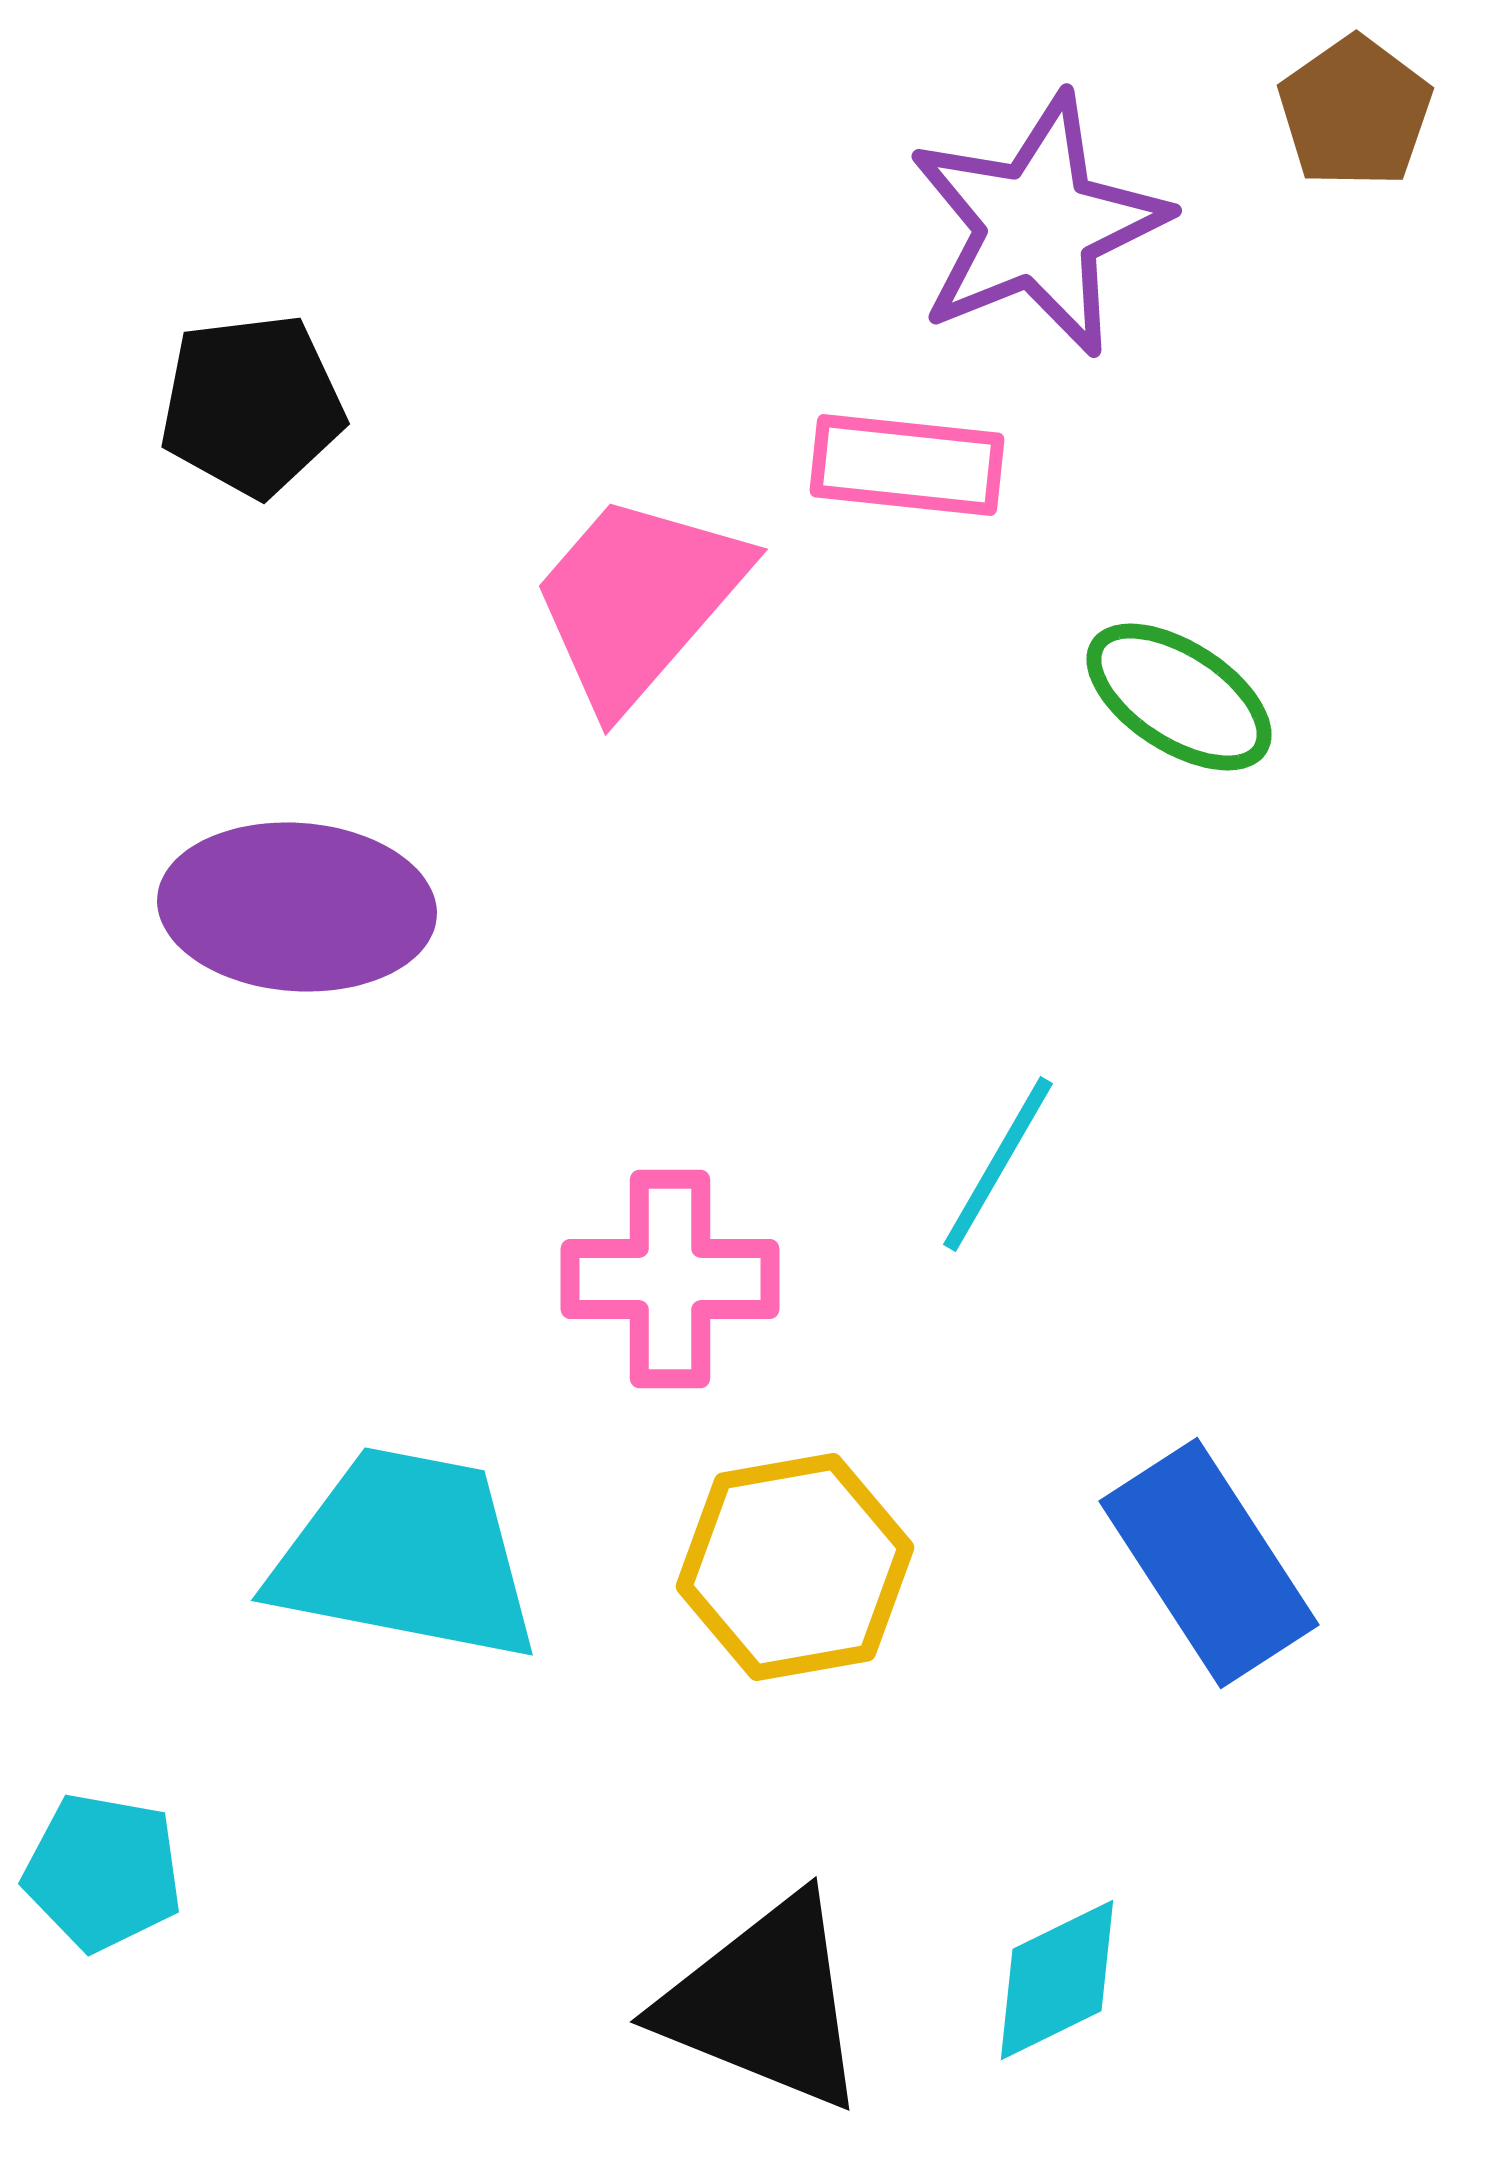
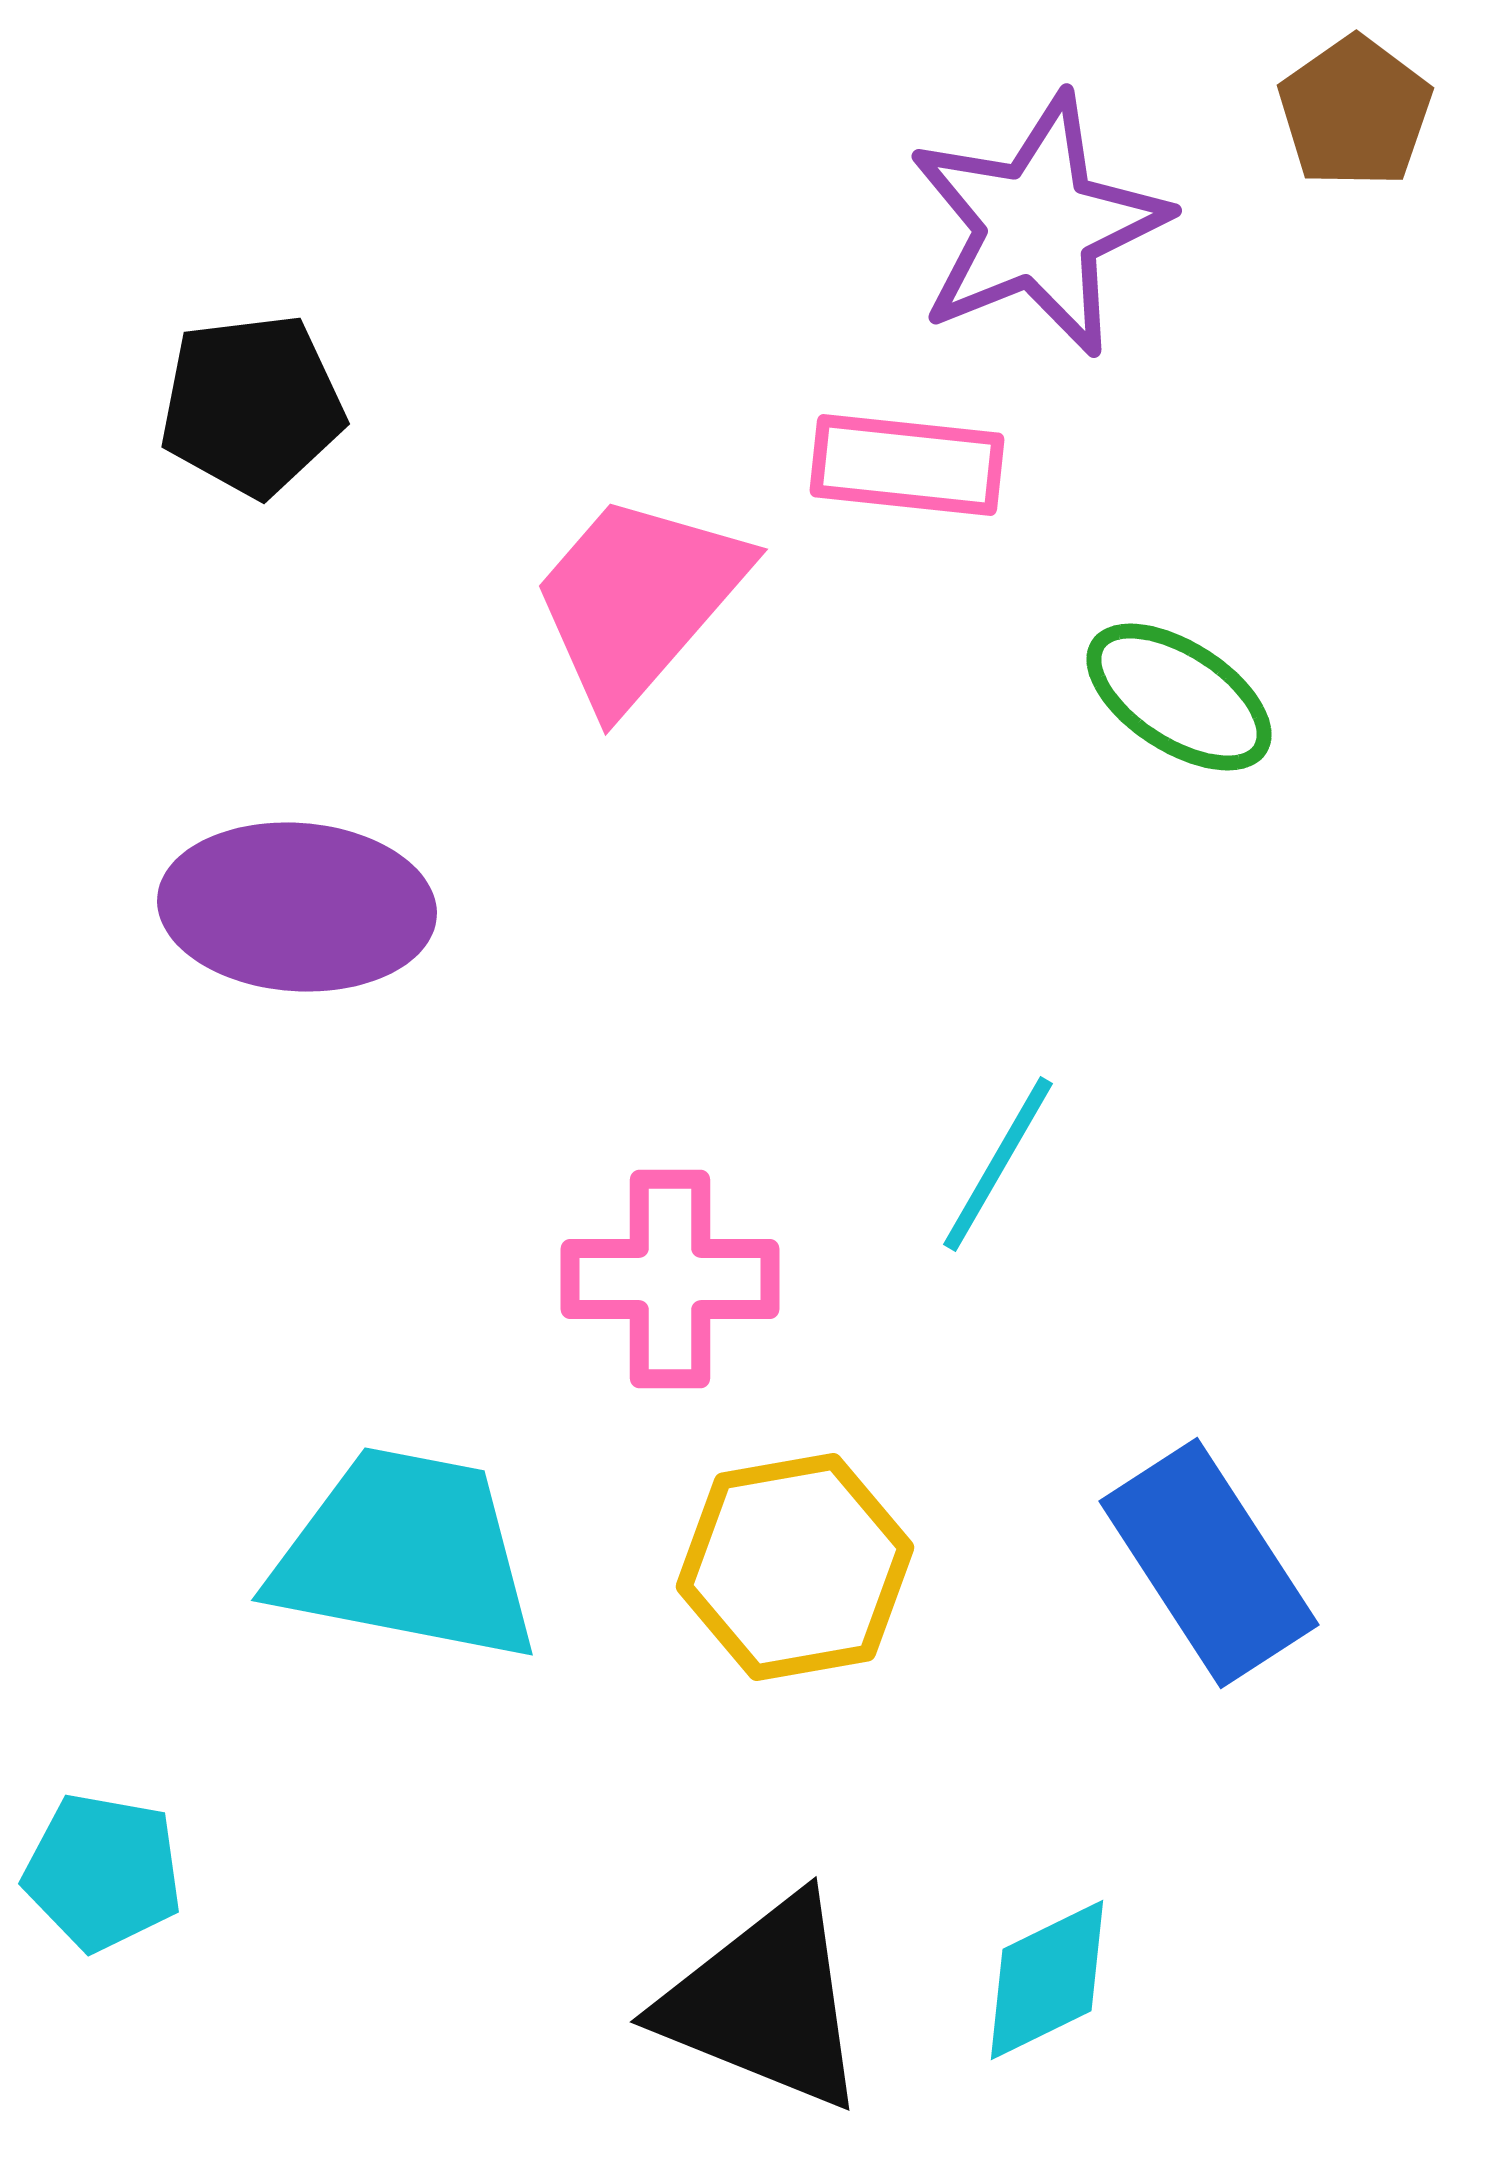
cyan diamond: moved 10 px left
